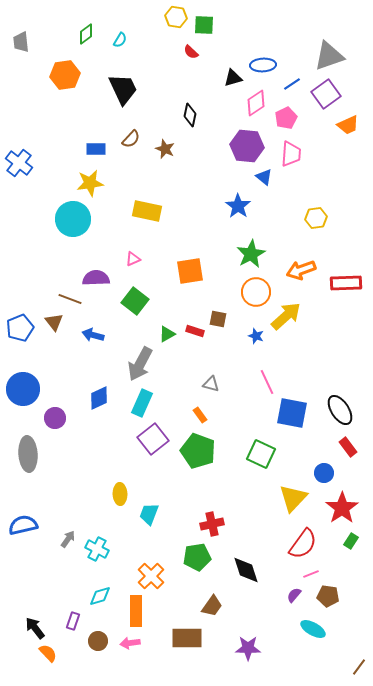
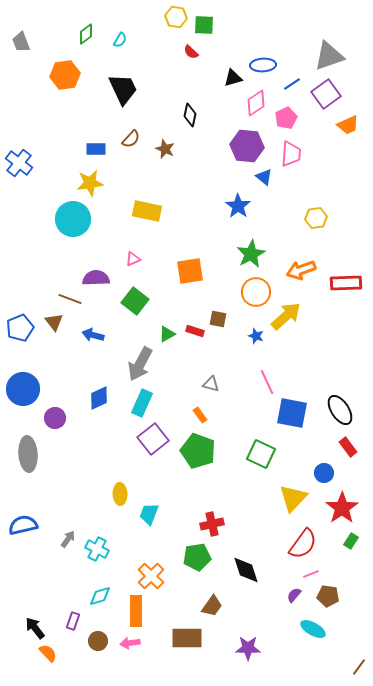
gray trapezoid at (21, 42): rotated 15 degrees counterclockwise
